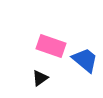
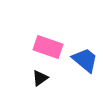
pink rectangle: moved 3 px left, 1 px down
